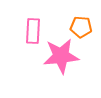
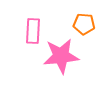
orange pentagon: moved 3 px right, 3 px up
